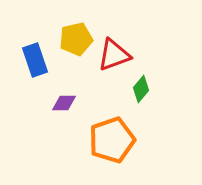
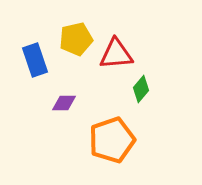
red triangle: moved 2 px right, 1 px up; rotated 15 degrees clockwise
